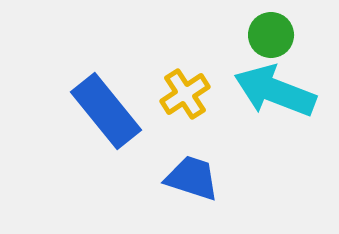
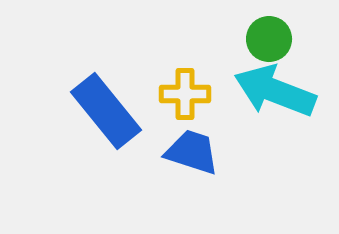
green circle: moved 2 px left, 4 px down
yellow cross: rotated 33 degrees clockwise
blue trapezoid: moved 26 px up
